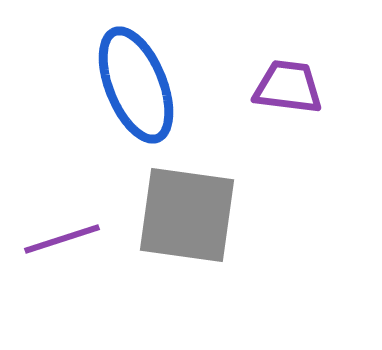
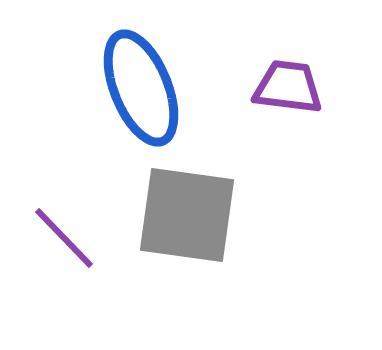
blue ellipse: moved 5 px right, 3 px down
purple line: moved 2 px right, 1 px up; rotated 64 degrees clockwise
